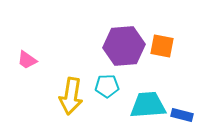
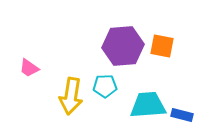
purple hexagon: moved 1 px left
pink trapezoid: moved 2 px right, 8 px down
cyan pentagon: moved 2 px left
